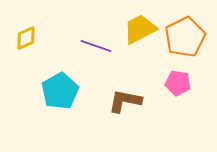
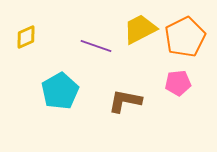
yellow diamond: moved 1 px up
pink pentagon: rotated 15 degrees counterclockwise
